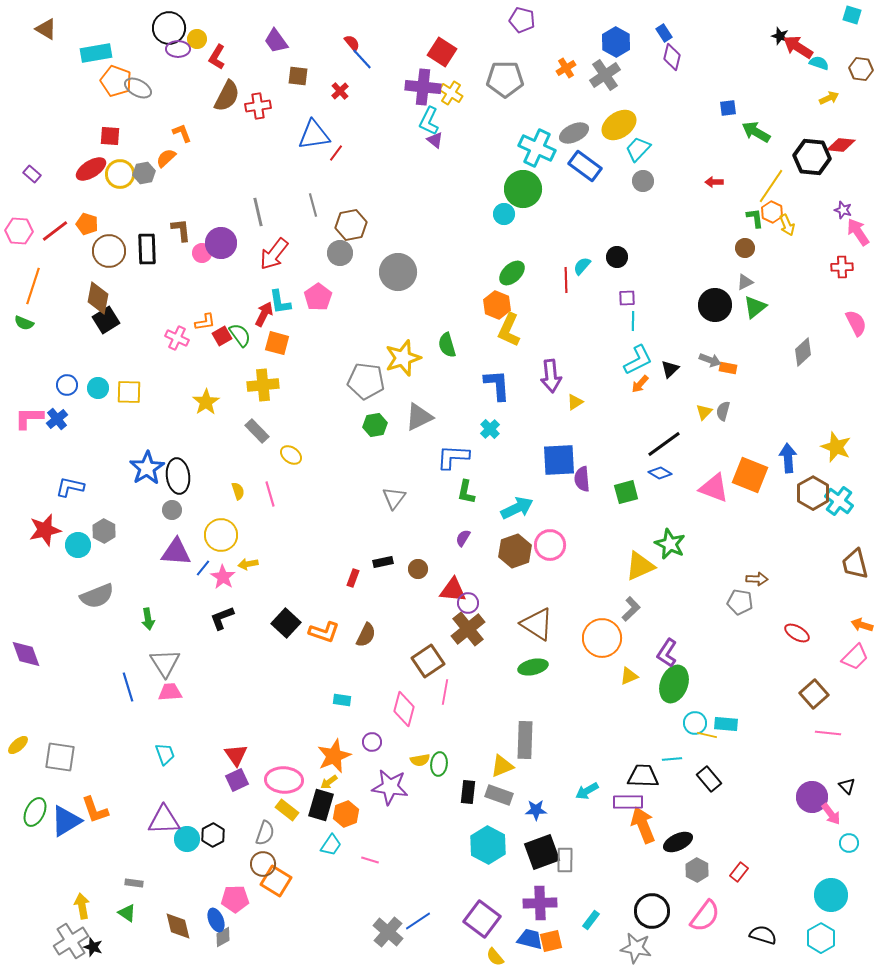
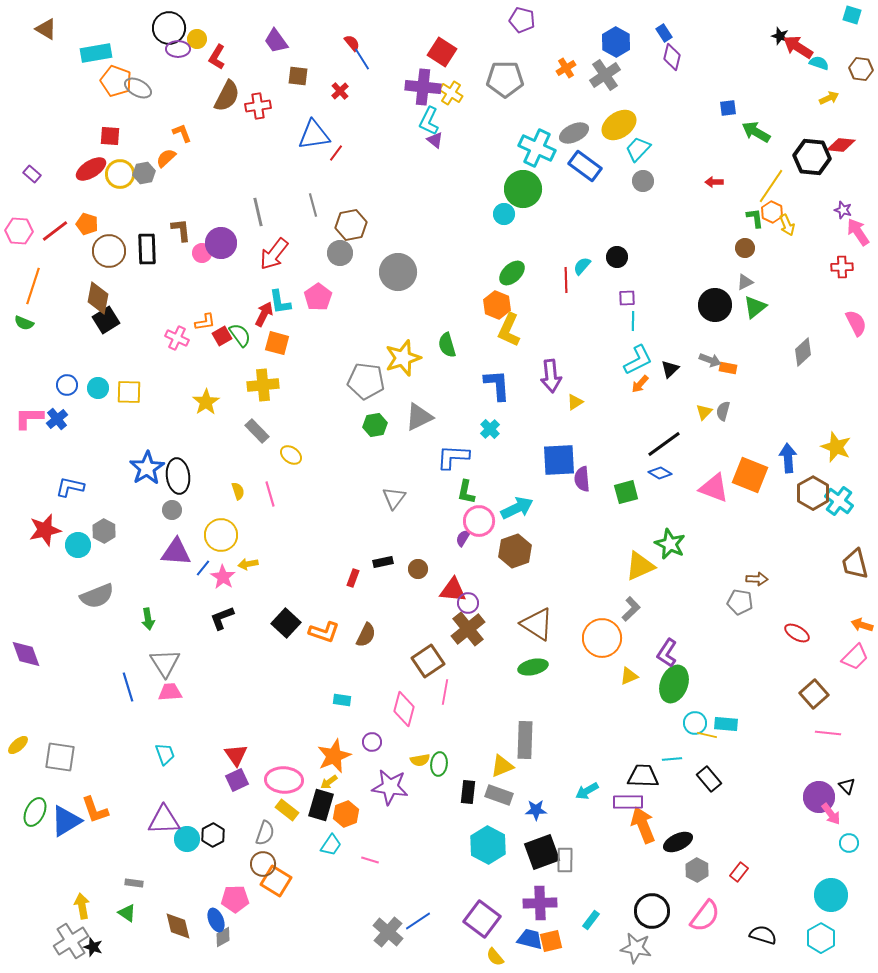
blue line at (362, 59): rotated 10 degrees clockwise
pink circle at (550, 545): moved 71 px left, 24 px up
purple circle at (812, 797): moved 7 px right
